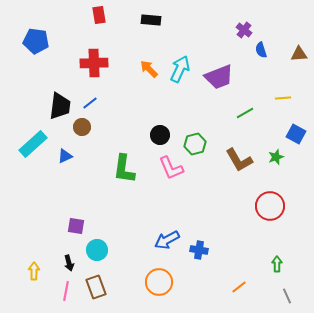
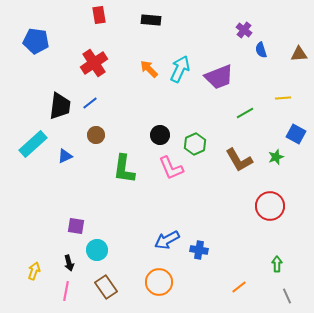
red cross: rotated 32 degrees counterclockwise
brown circle: moved 14 px right, 8 px down
green hexagon: rotated 10 degrees counterclockwise
yellow arrow: rotated 18 degrees clockwise
brown rectangle: moved 10 px right; rotated 15 degrees counterclockwise
